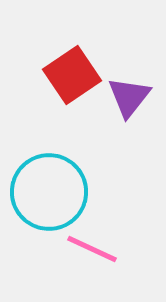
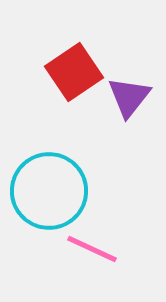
red square: moved 2 px right, 3 px up
cyan circle: moved 1 px up
